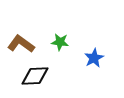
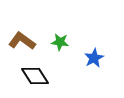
brown L-shape: moved 1 px right, 3 px up
black diamond: rotated 60 degrees clockwise
